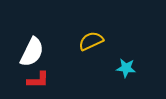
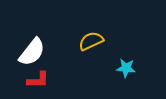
white semicircle: rotated 12 degrees clockwise
